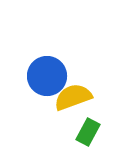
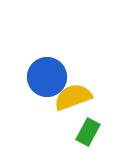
blue circle: moved 1 px down
